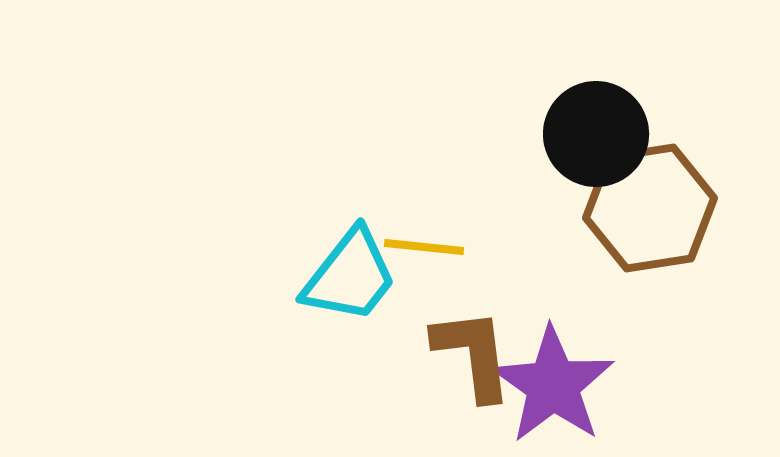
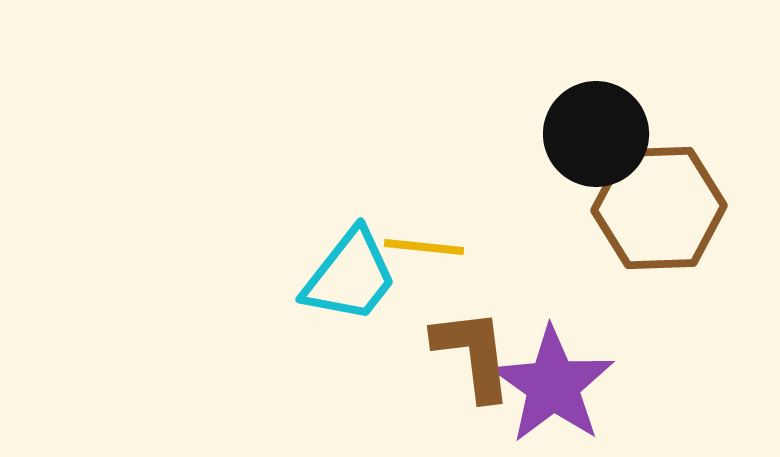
brown hexagon: moved 9 px right; rotated 7 degrees clockwise
